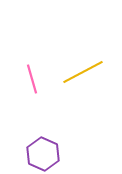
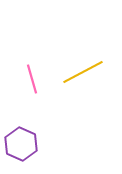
purple hexagon: moved 22 px left, 10 px up
